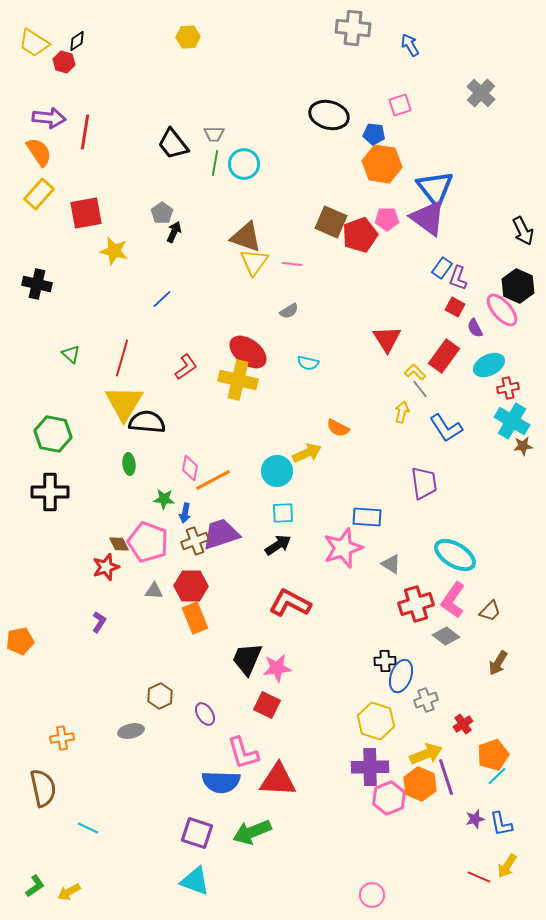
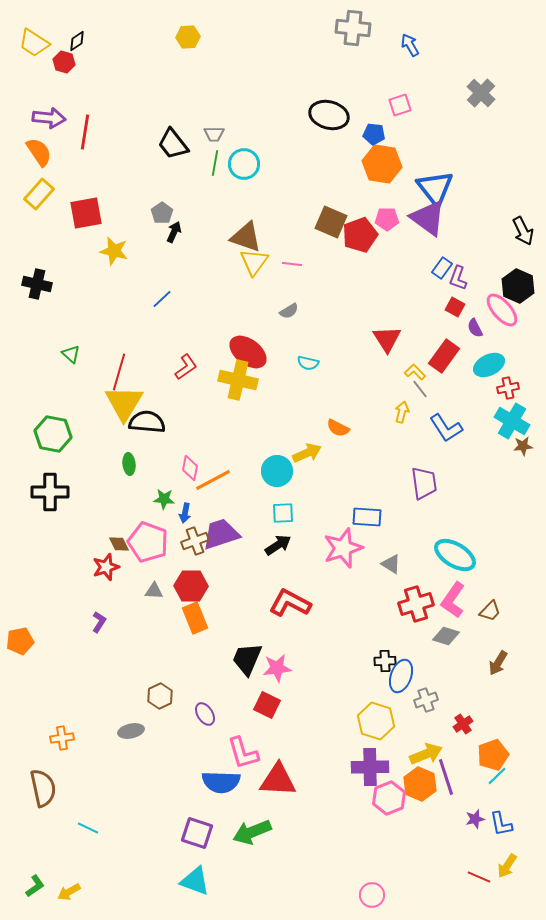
red line at (122, 358): moved 3 px left, 14 px down
gray diamond at (446, 636): rotated 20 degrees counterclockwise
